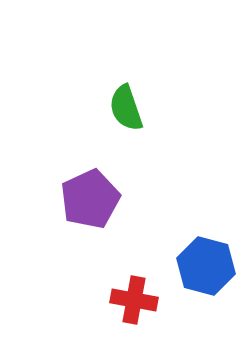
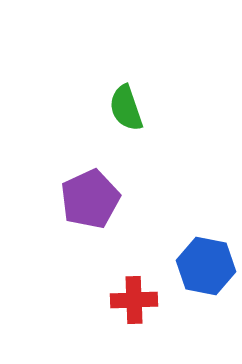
blue hexagon: rotated 4 degrees counterclockwise
red cross: rotated 12 degrees counterclockwise
